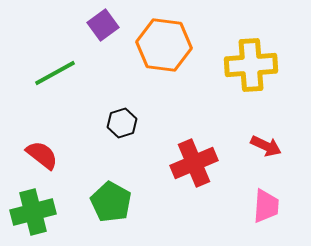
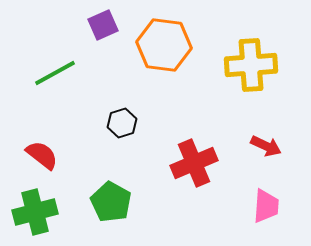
purple square: rotated 12 degrees clockwise
green cross: moved 2 px right
